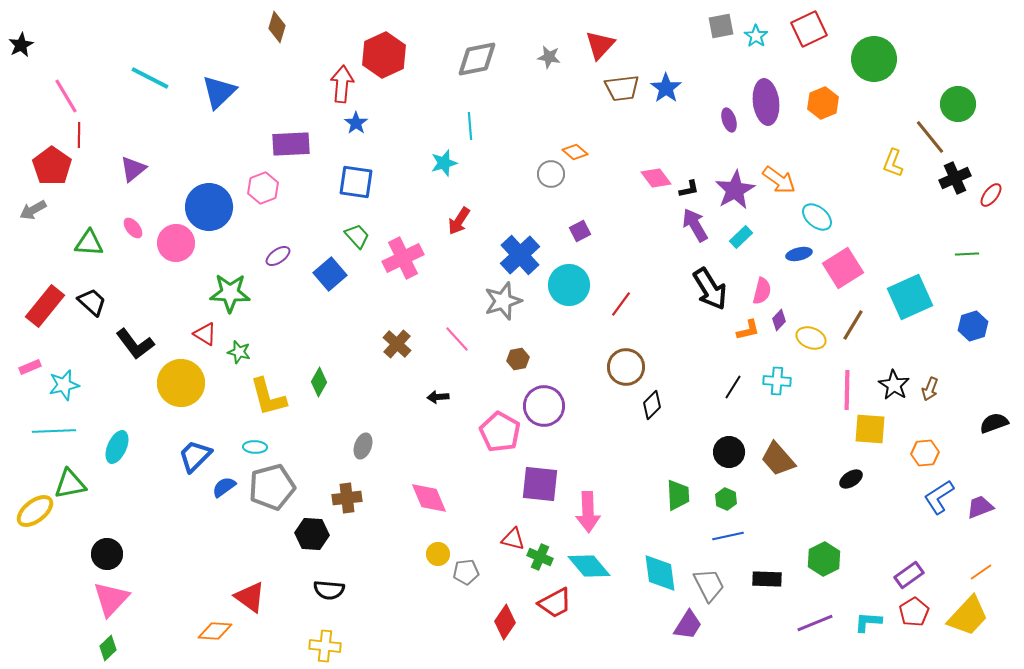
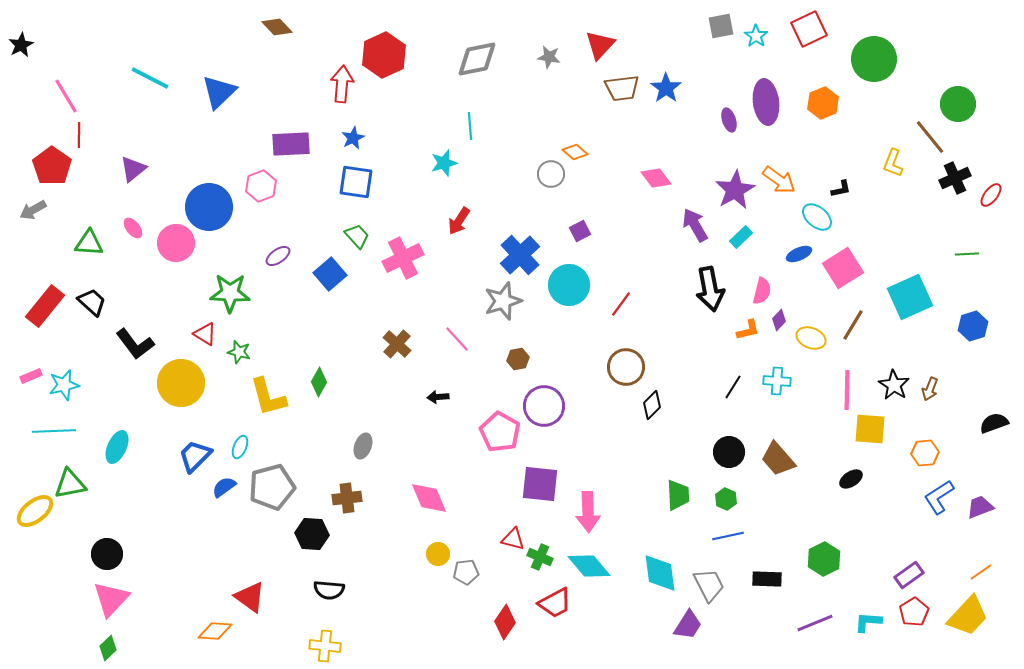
brown diamond at (277, 27): rotated 60 degrees counterclockwise
blue star at (356, 123): moved 3 px left, 15 px down; rotated 10 degrees clockwise
pink hexagon at (263, 188): moved 2 px left, 2 px up
black L-shape at (689, 189): moved 152 px right
blue ellipse at (799, 254): rotated 10 degrees counterclockwise
black arrow at (710, 289): rotated 21 degrees clockwise
pink rectangle at (30, 367): moved 1 px right, 9 px down
cyan ellipse at (255, 447): moved 15 px left; rotated 70 degrees counterclockwise
